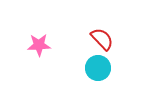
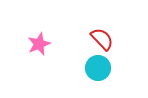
pink star: moved 1 px up; rotated 20 degrees counterclockwise
